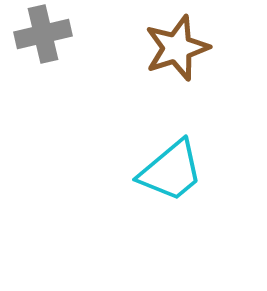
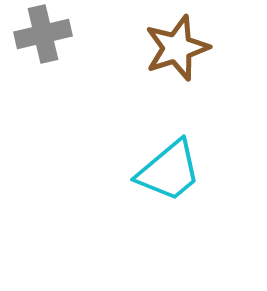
cyan trapezoid: moved 2 px left
